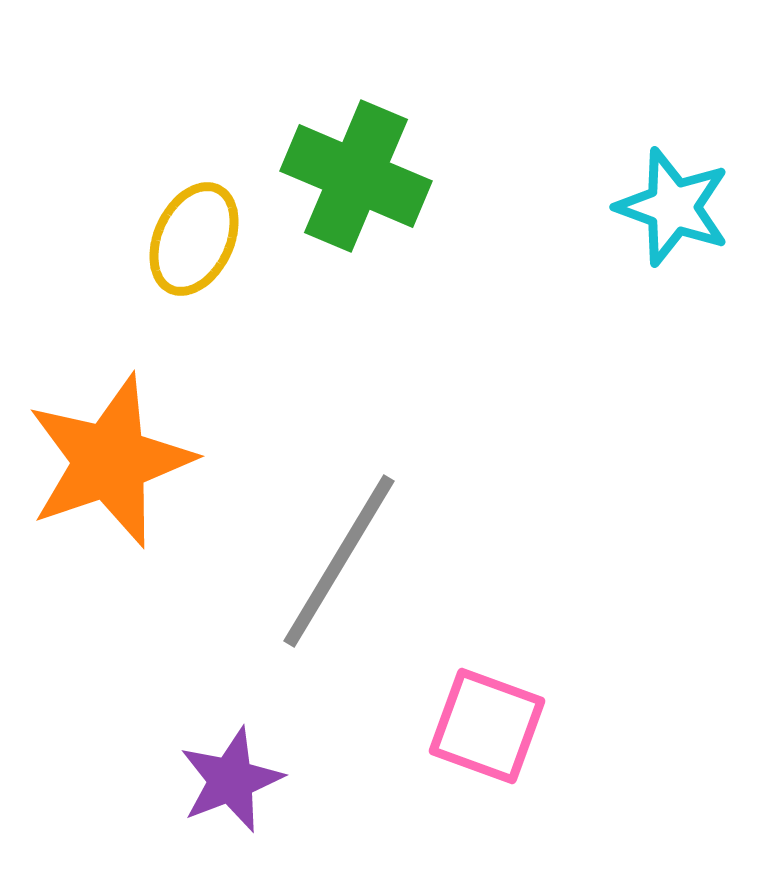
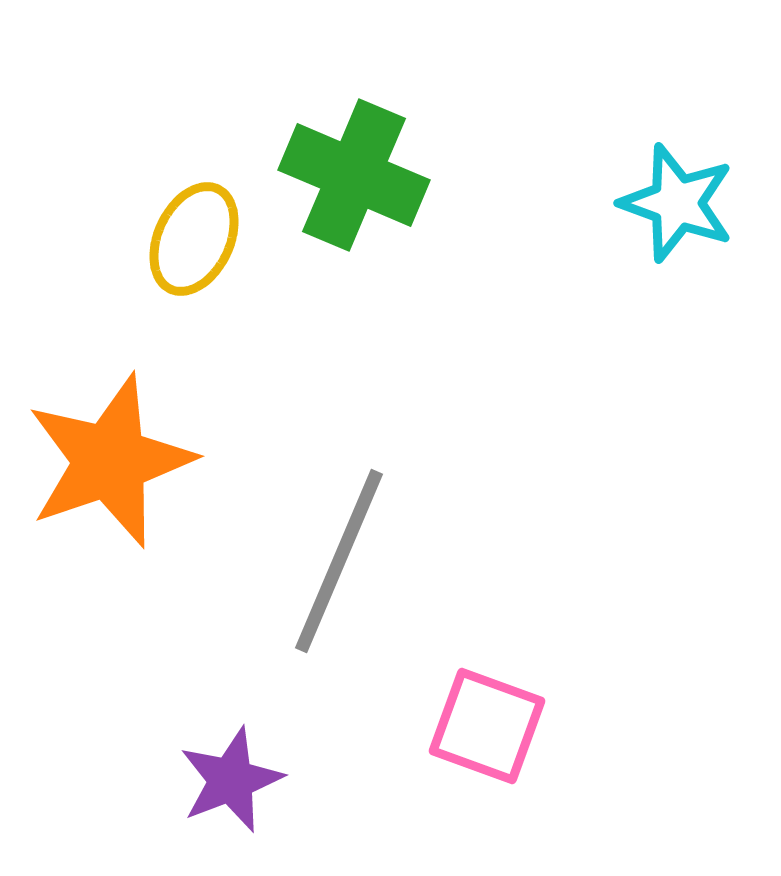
green cross: moved 2 px left, 1 px up
cyan star: moved 4 px right, 4 px up
gray line: rotated 8 degrees counterclockwise
